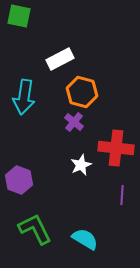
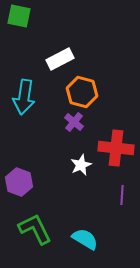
purple hexagon: moved 2 px down
